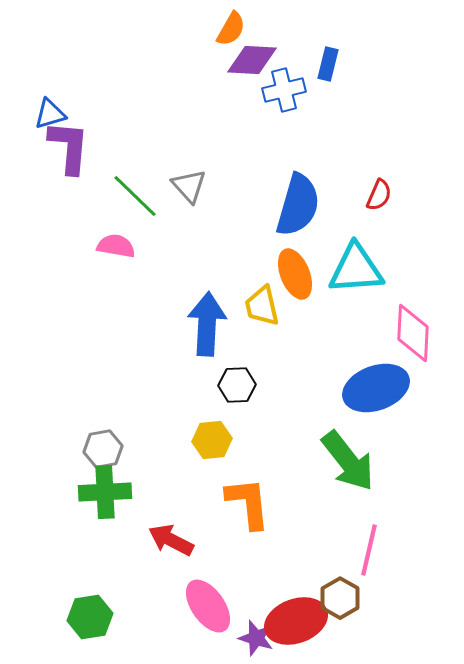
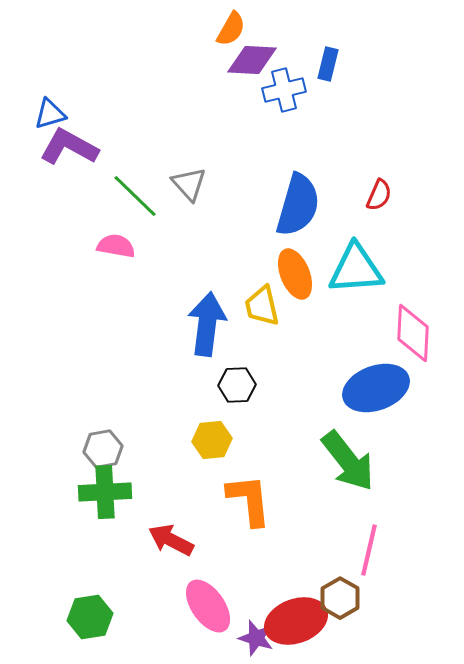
purple L-shape: rotated 66 degrees counterclockwise
gray triangle: moved 2 px up
blue arrow: rotated 4 degrees clockwise
orange L-shape: moved 1 px right, 3 px up
